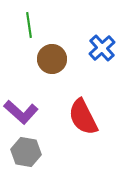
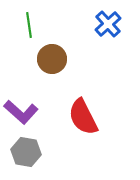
blue cross: moved 6 px right, 24 px up
